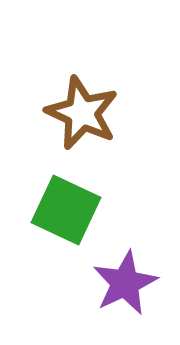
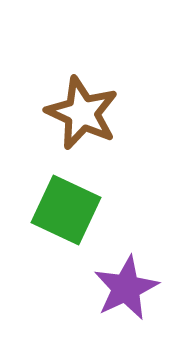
purple star: moved 1 px right, 5 px down
